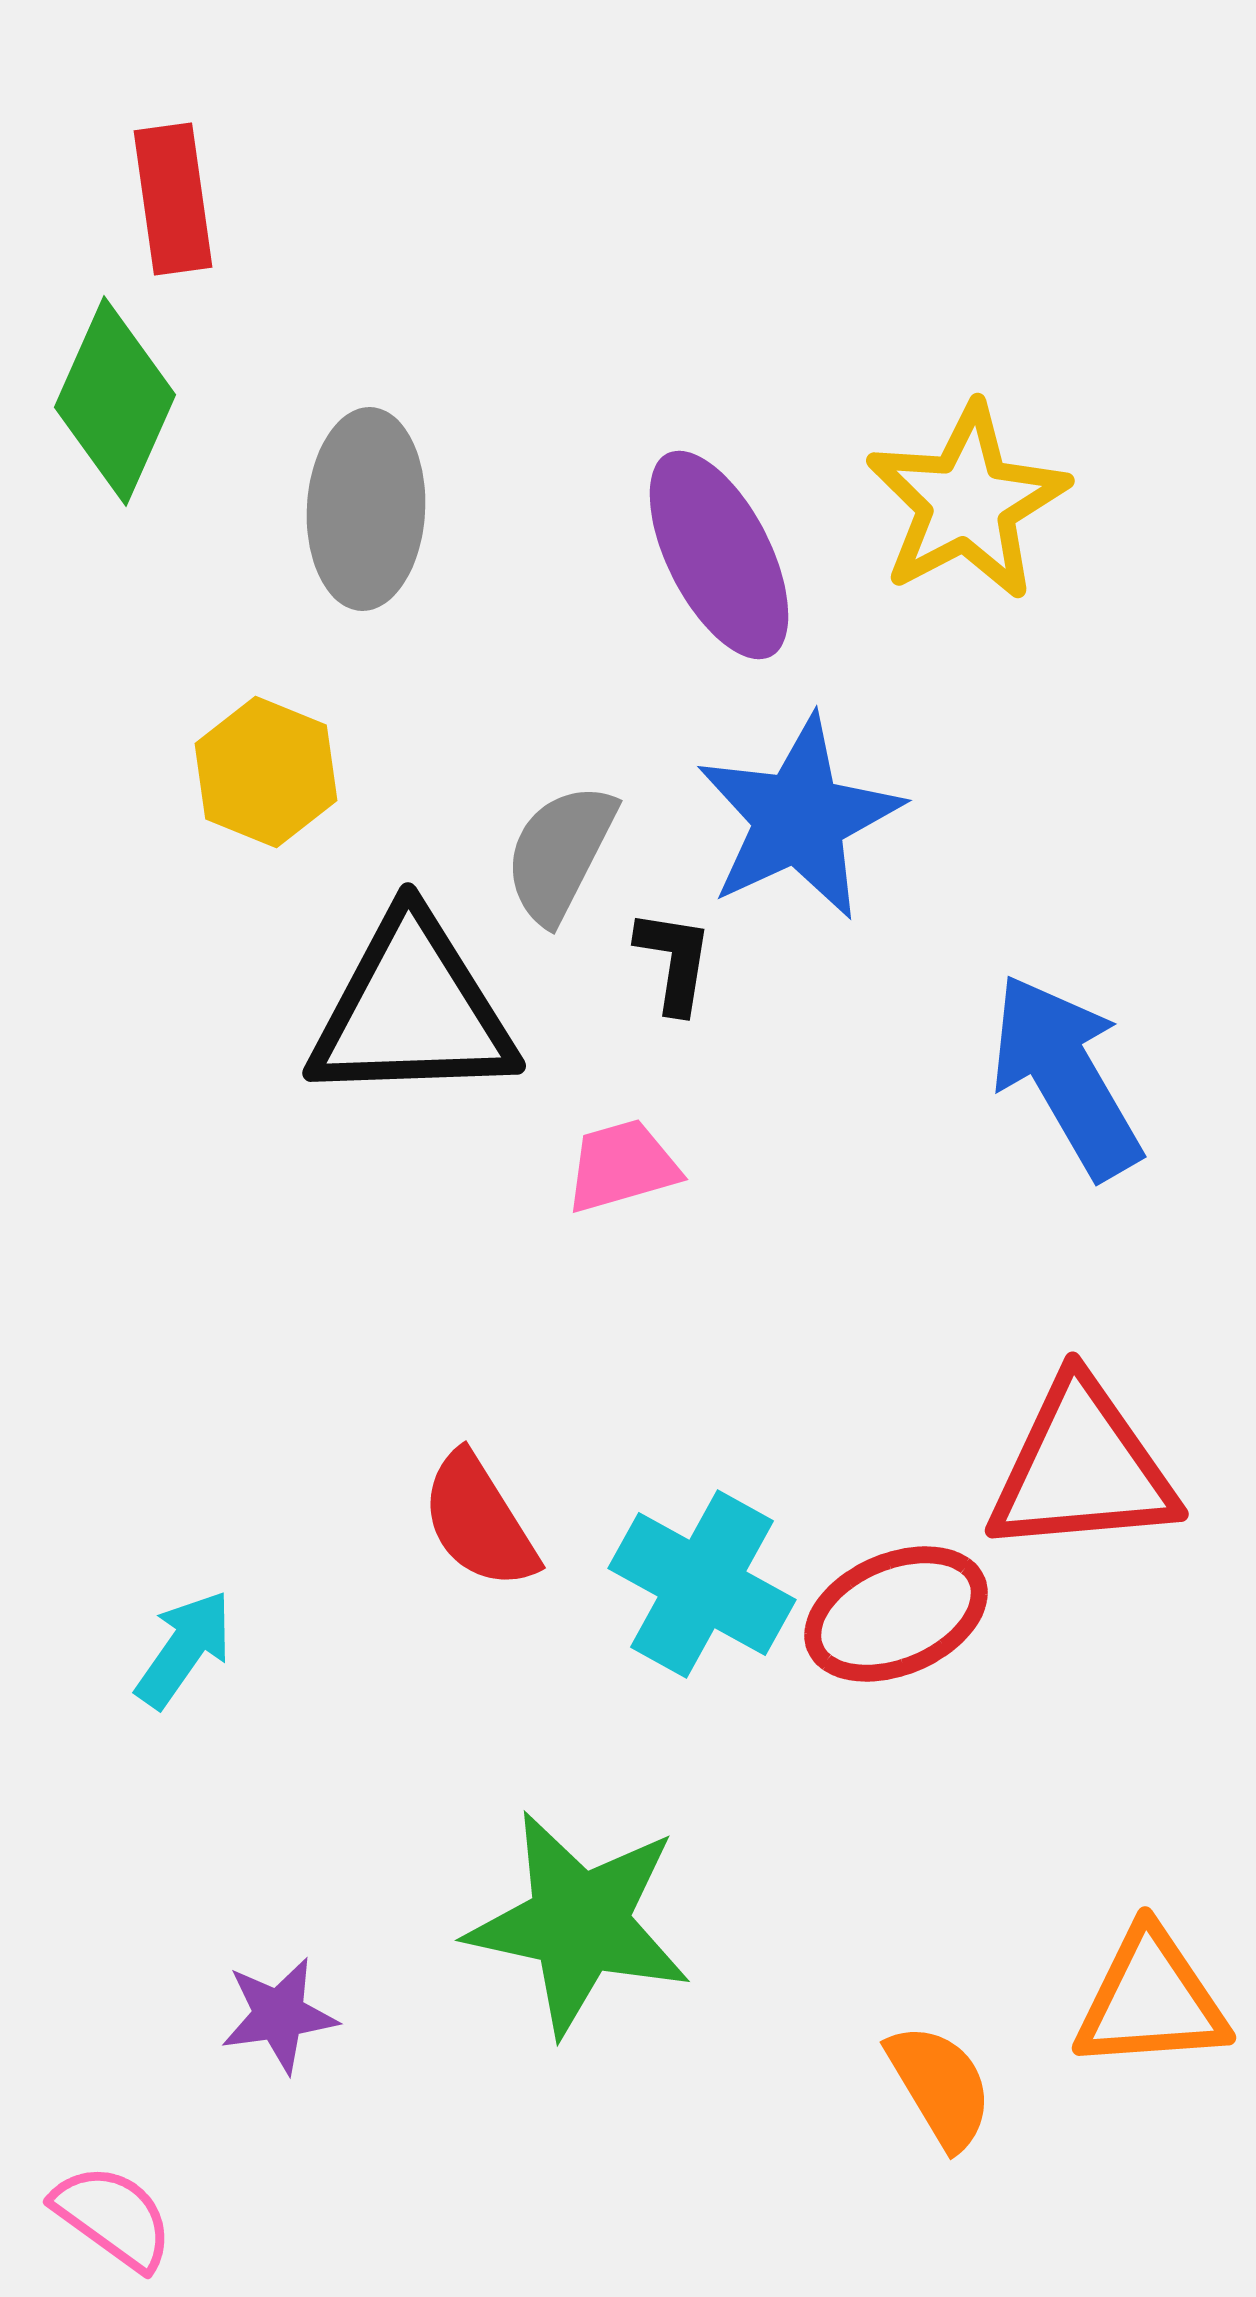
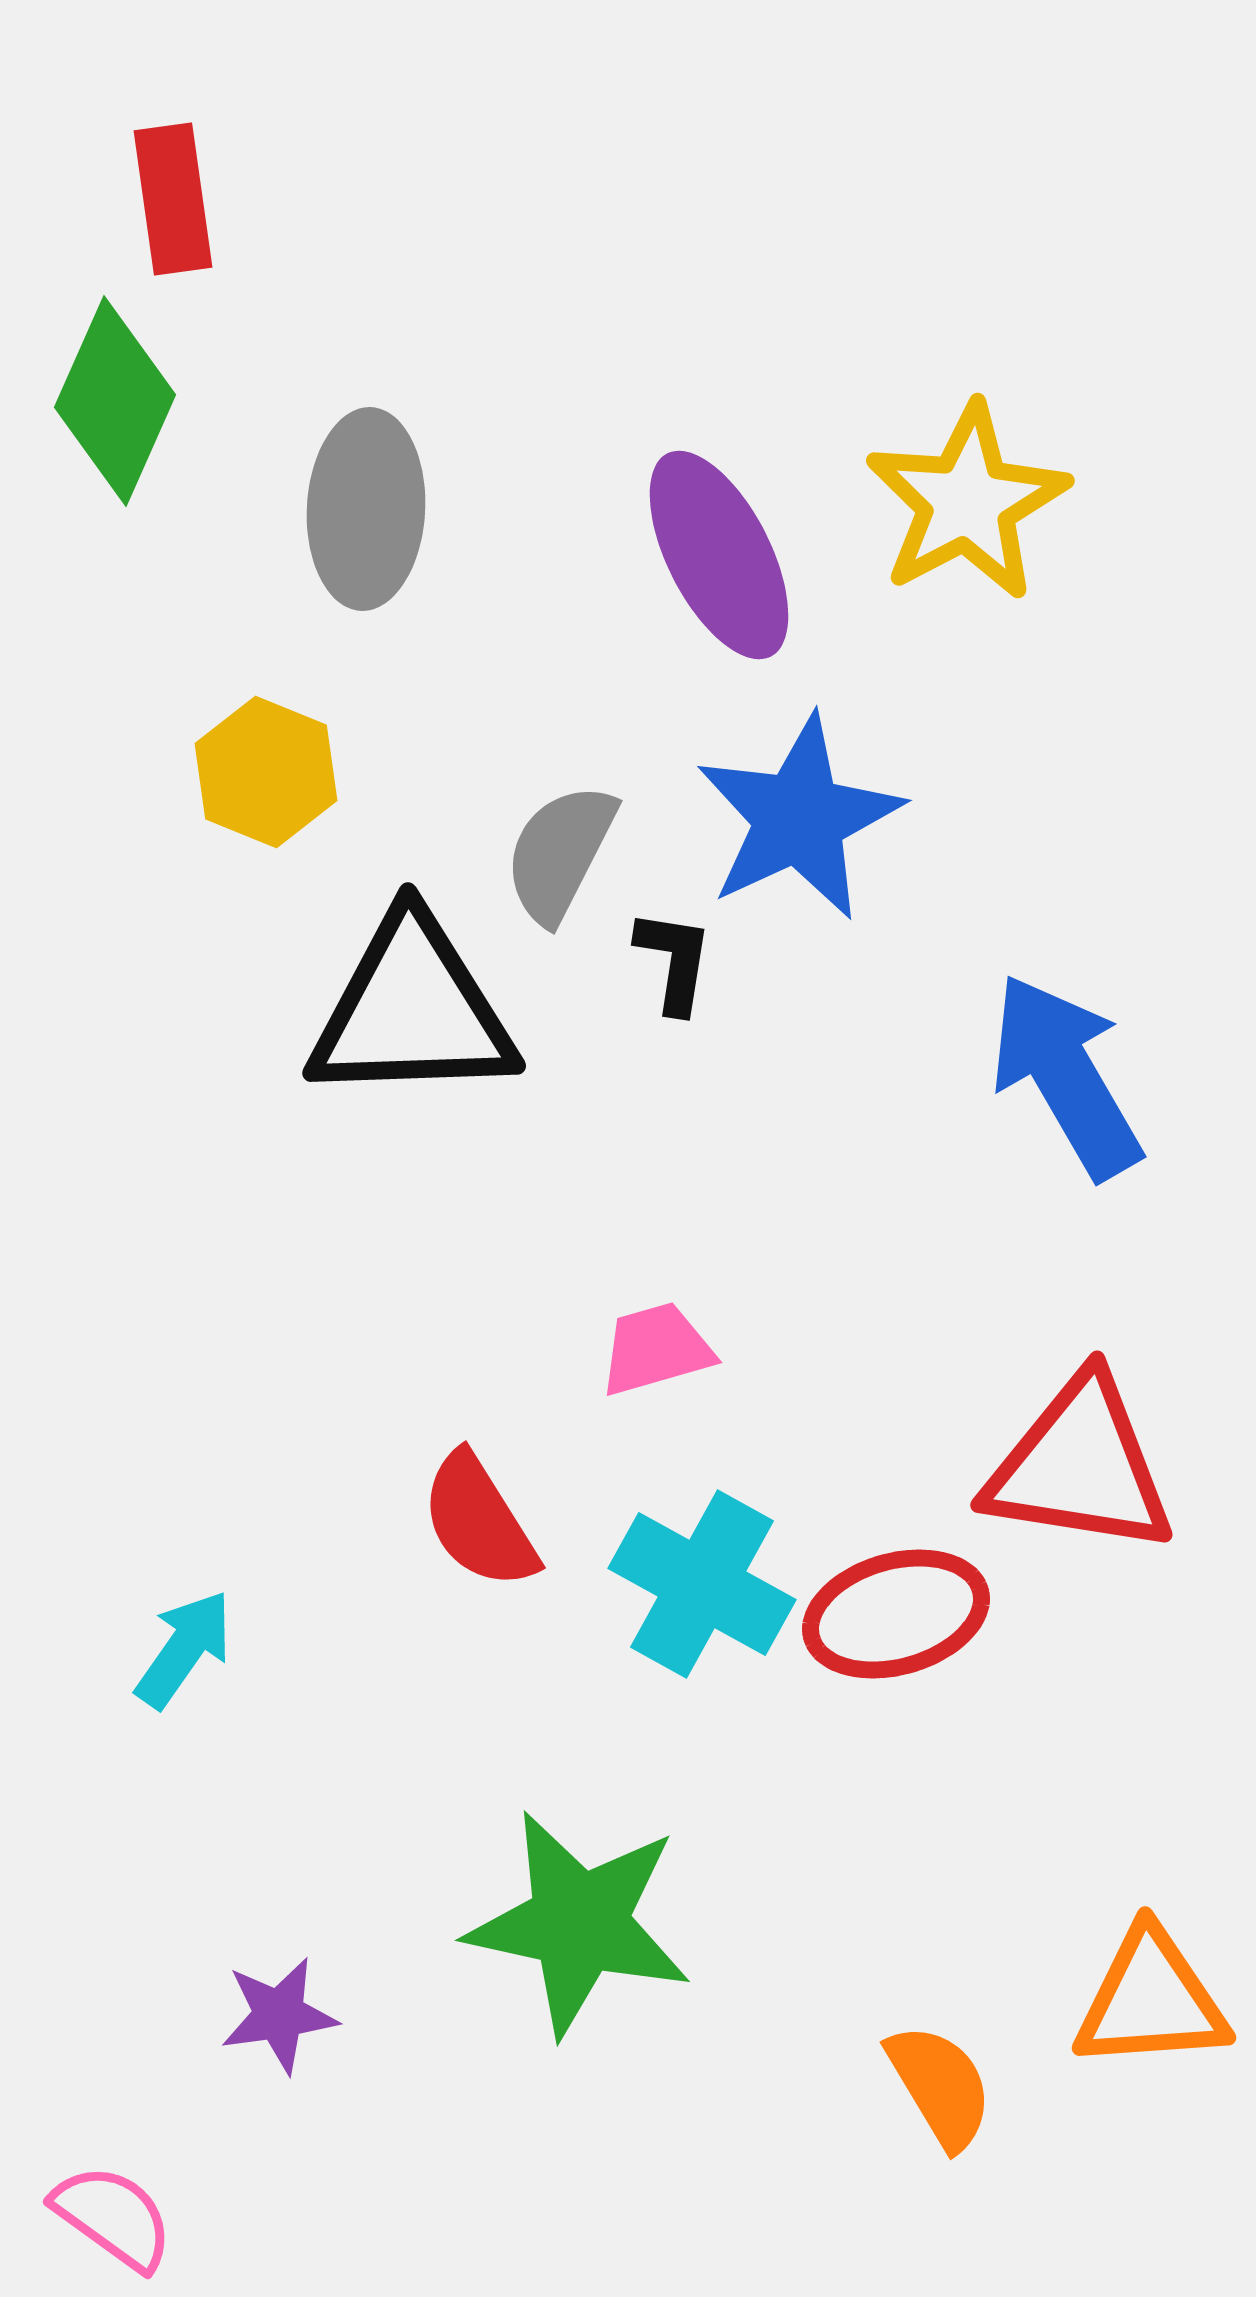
pink trapezoid: moved 34 px right, 183 px down
red triangle: moved 2 px left, 2 px up; rotated 14 degrees clockwise
red ellipse: rotated 7 degrees clockwise
